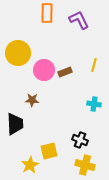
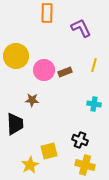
purple L-shape: moved 2 px right, 8 px down
yellow circle: moved 2 px left, 3 px down
